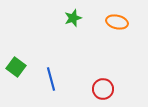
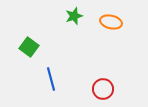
green star: moved 1 px right, 2 px up
orange ellipse: moved 6 px left
green square: moved 13 px right, 20 px up
